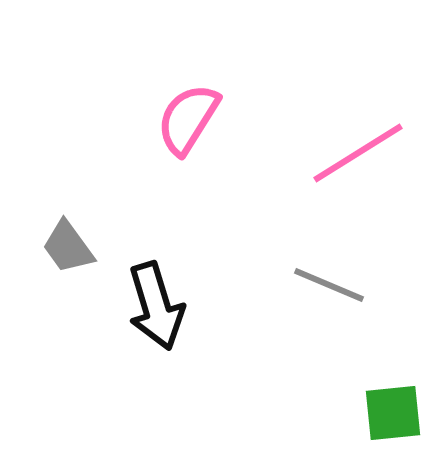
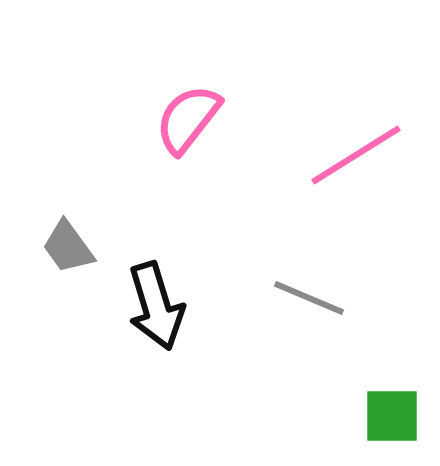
pink semicircle: rotated 6 degrees clockwise
pink line: moved 2 px left, 2 px down
gray line: moved 20 px left, 13 px down
green square: moved 1 px left, 3 px down; rotated 6 degrees clockwise
